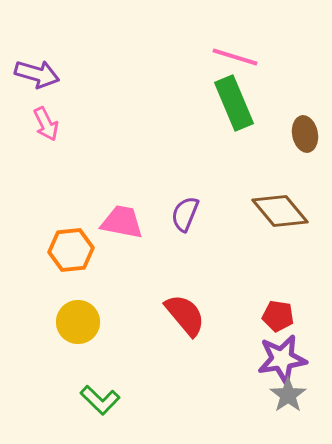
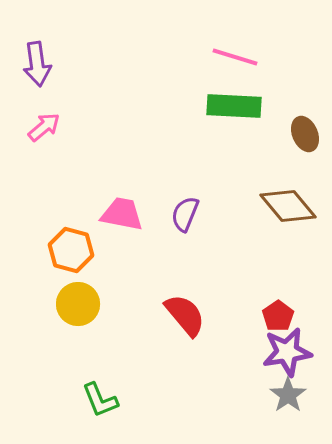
purple arrow: moved 10 px up; rotated 66 degrees clockwise
green rectangle: moved 3 px down; rotated 64 degrees counterclockwise
pink arrow: moved 2 px left, 3 px down; rotated 104 degrees counterclockwise
brown ellipse: rotated 12 degrees counterclockwise
brown diamond: moved 8 px right, 5 px up
pink trapezoid: moved 8 px up
orange hexagon: rotated 21 degrees clockwise
red pentagon: rotated 28 degrees clockwise
yellow circle: moved 18 px up
purple star: moved 5 px right, 7 px up
green L-shape: rotated 24 degrees clockwise
